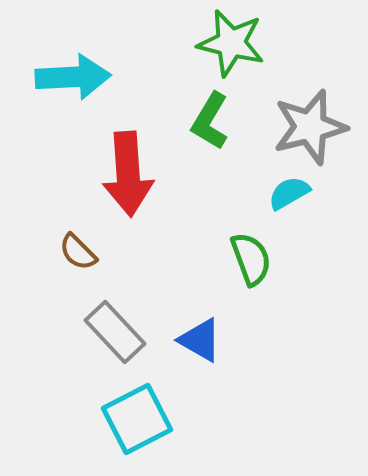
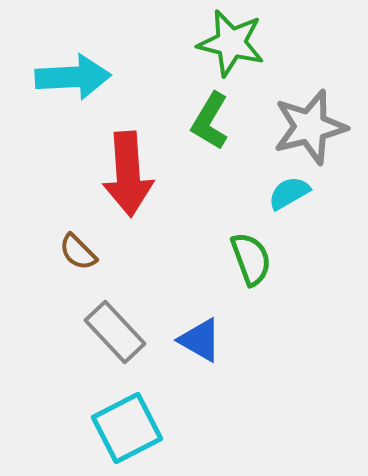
cyan square: moved 10 px left, 9 px down
